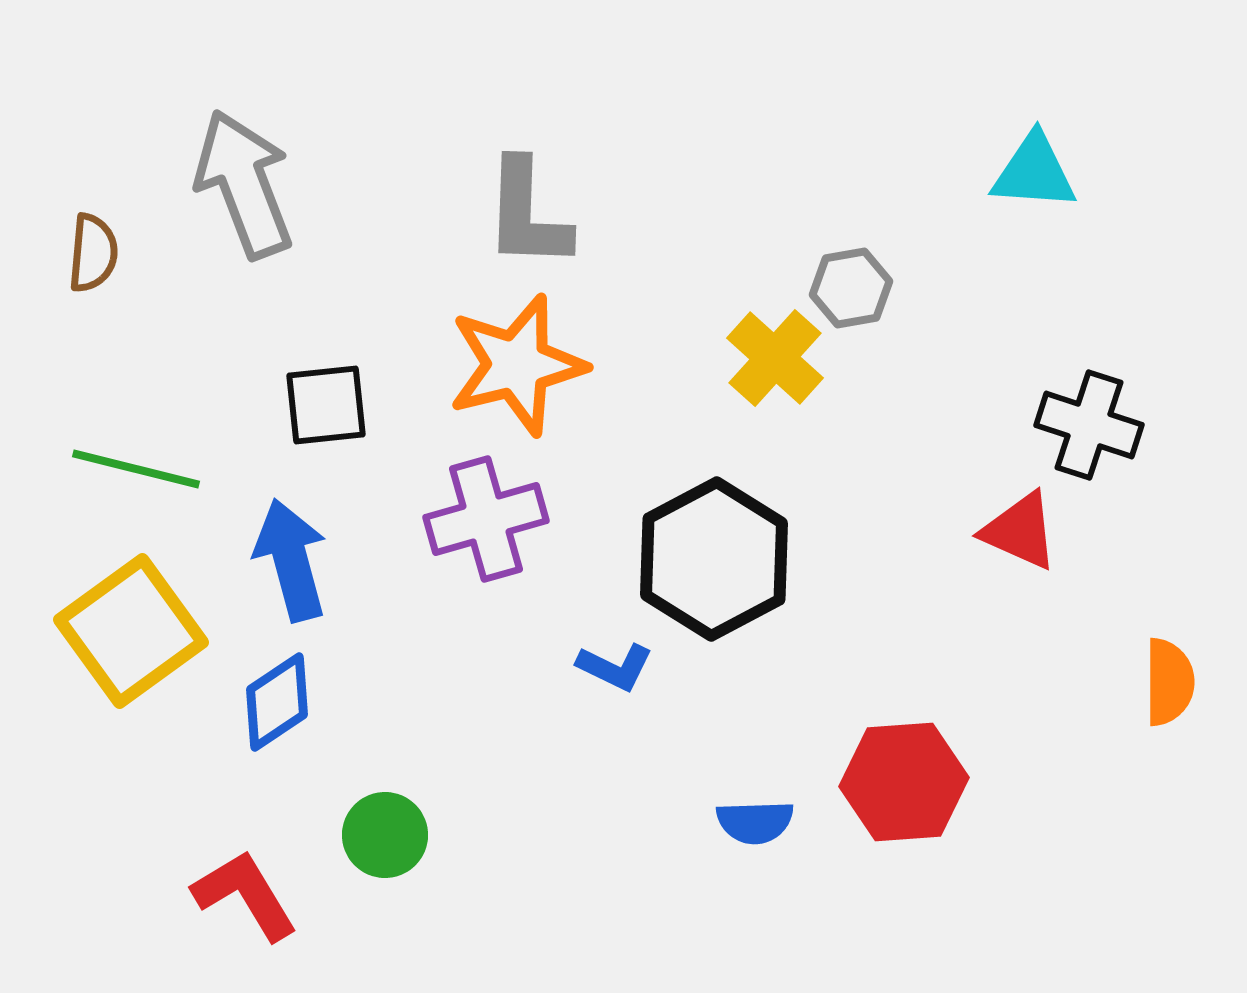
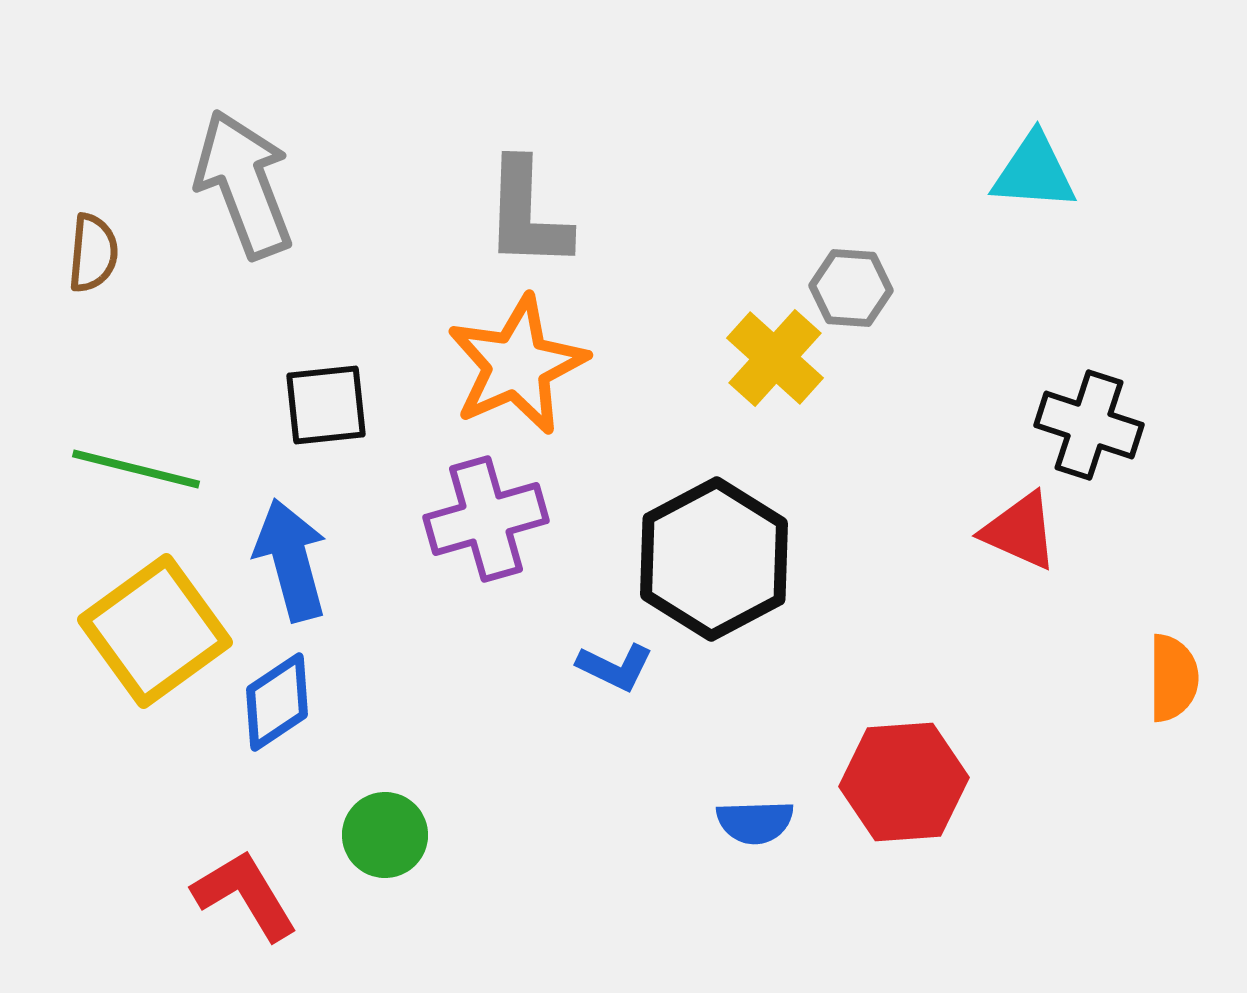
gray hexagon: rotated 14 degrees clockwise
orange star: rotated 10 degrees counterclockwise
yellow square: moved 24 px right
orange semicircle: moved 4 px right, 4 px up
